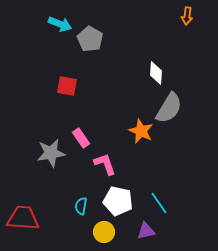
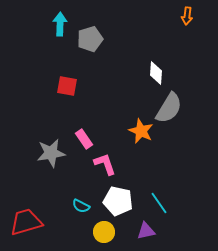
cyan arrow: rotated 110 degrees counterclockwise
gray pentagon: rotated 25 degrees clockwise
pink rectangle: moved 3 px right, 1 px down
cyan semicircle: rotated 72 degrees counterclockwise
red trapezoid: moved 3 px right, 4 px down; rotated 20 degrees counterclockwise
